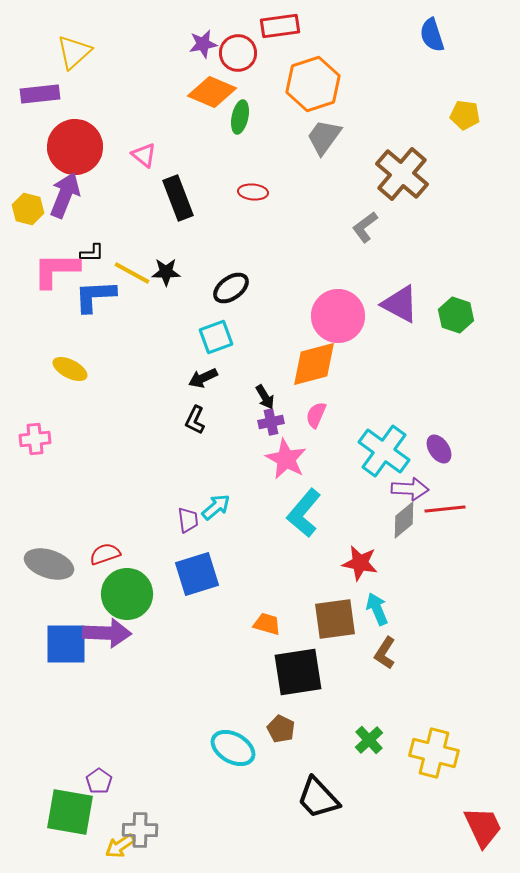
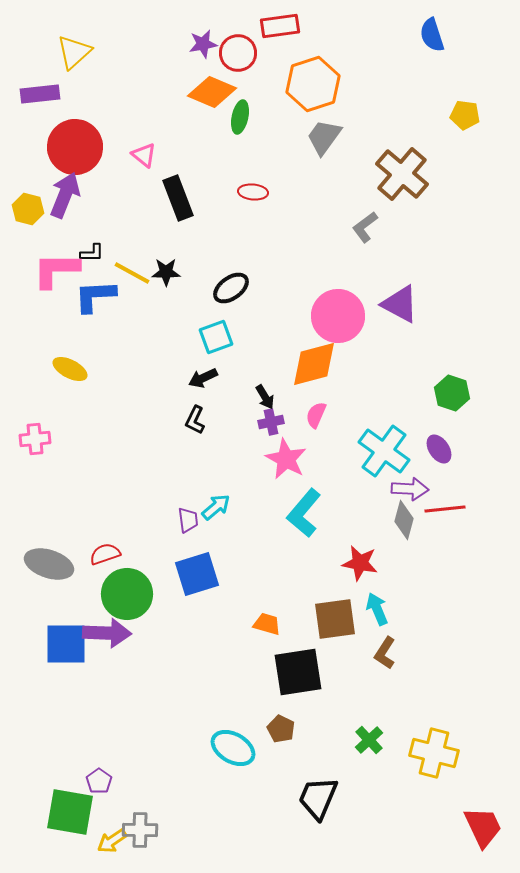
green hexagon at (456, 315): moved 4 px left, 78 px down
gray diamond at (404, 520): rotated 36 degrees counterclockwise
black trapezoid at (318, 798): rotated 66 degrees clockwise
yellow arrow at (120, 846): moved 8 px left, 5 px up
